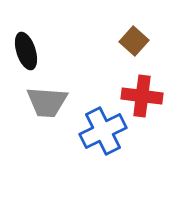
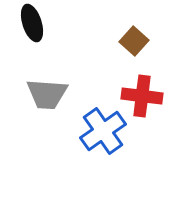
black ellipse: moved 6 px right, 28 px up
gray trapezoid: moved 8 px up
blue cross: rotated 9 degrees counterclockwise
